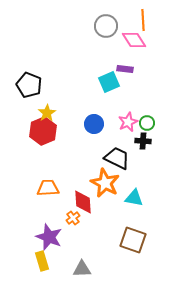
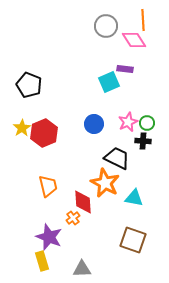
yellow star: moved 25 px left, 15 px down
red hexagon: moved 1 px right, 2 px down
orange trapezoid: moved 2 px up; rotated 80 degrees clockwise
